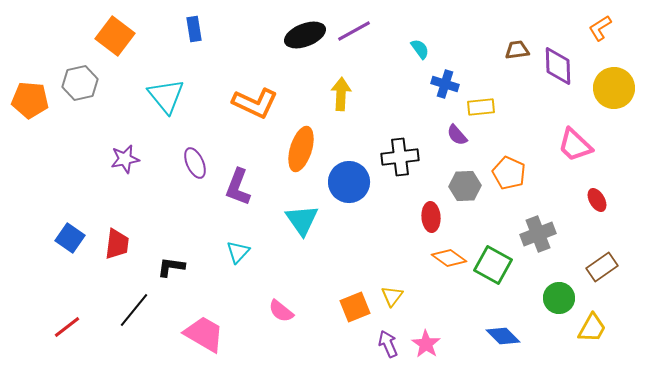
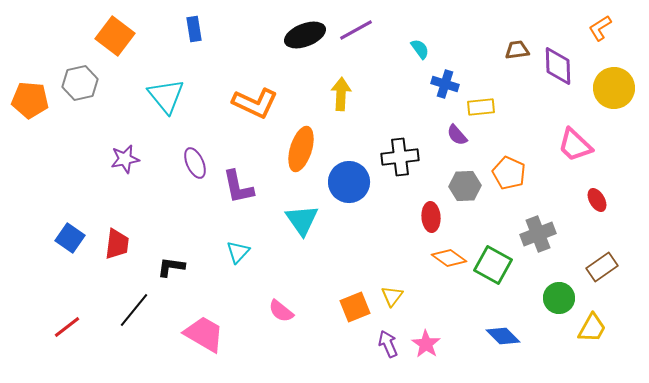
purple line at (354, 31): moved 2 px right, 1 px up
purple L-shape at (238, 187): rotated 33 degrees counterclockwise
